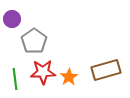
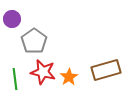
red star: rotated 15 degrees clockwise
